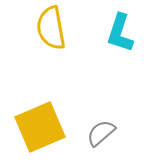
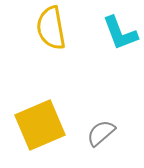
cyan L-shape: rotated 39 degrees counterclockwise
yellow square: moved 2 px up
